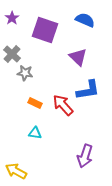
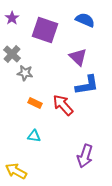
blue L-shape: moved 1 px left, 5 px up
cyan triangle: moved 1 px left, 3 px down
